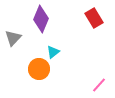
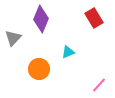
cyan triangle: moved 15 px right; rotated 16 degrees clockwise
